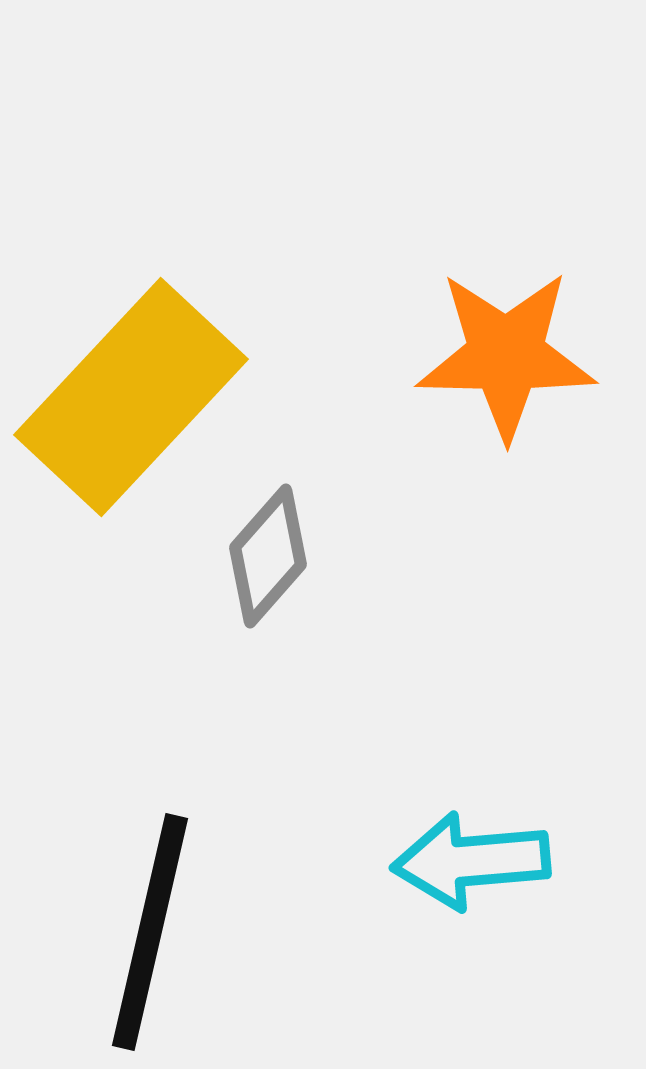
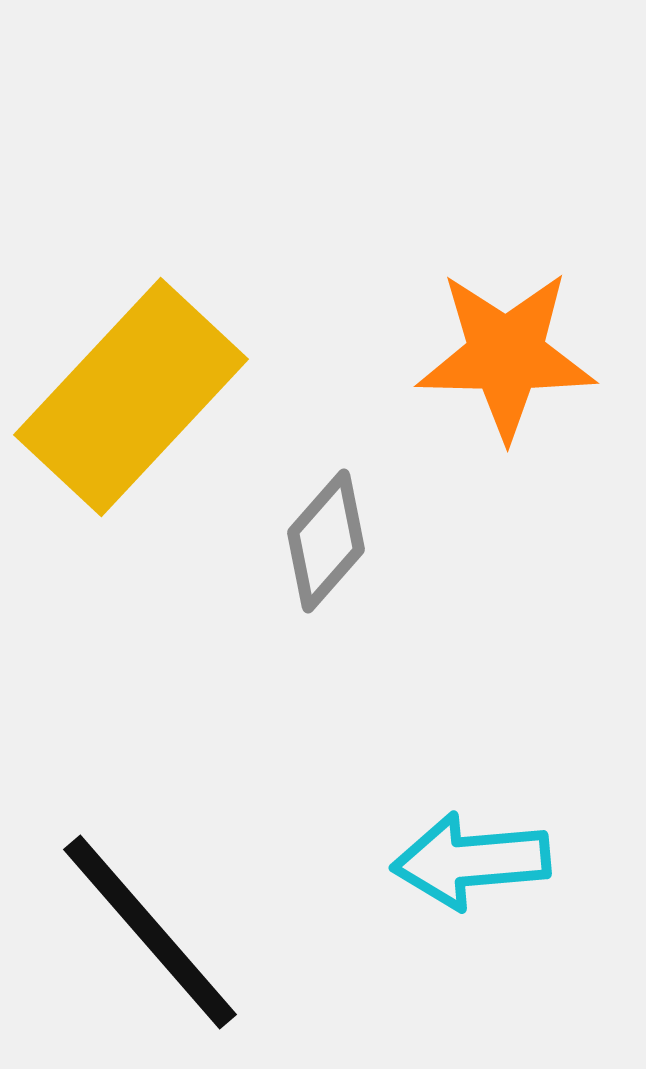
gray diamond: moved 58 px right, 15 px up
black line: rotated 54 degrees counterclockwise
